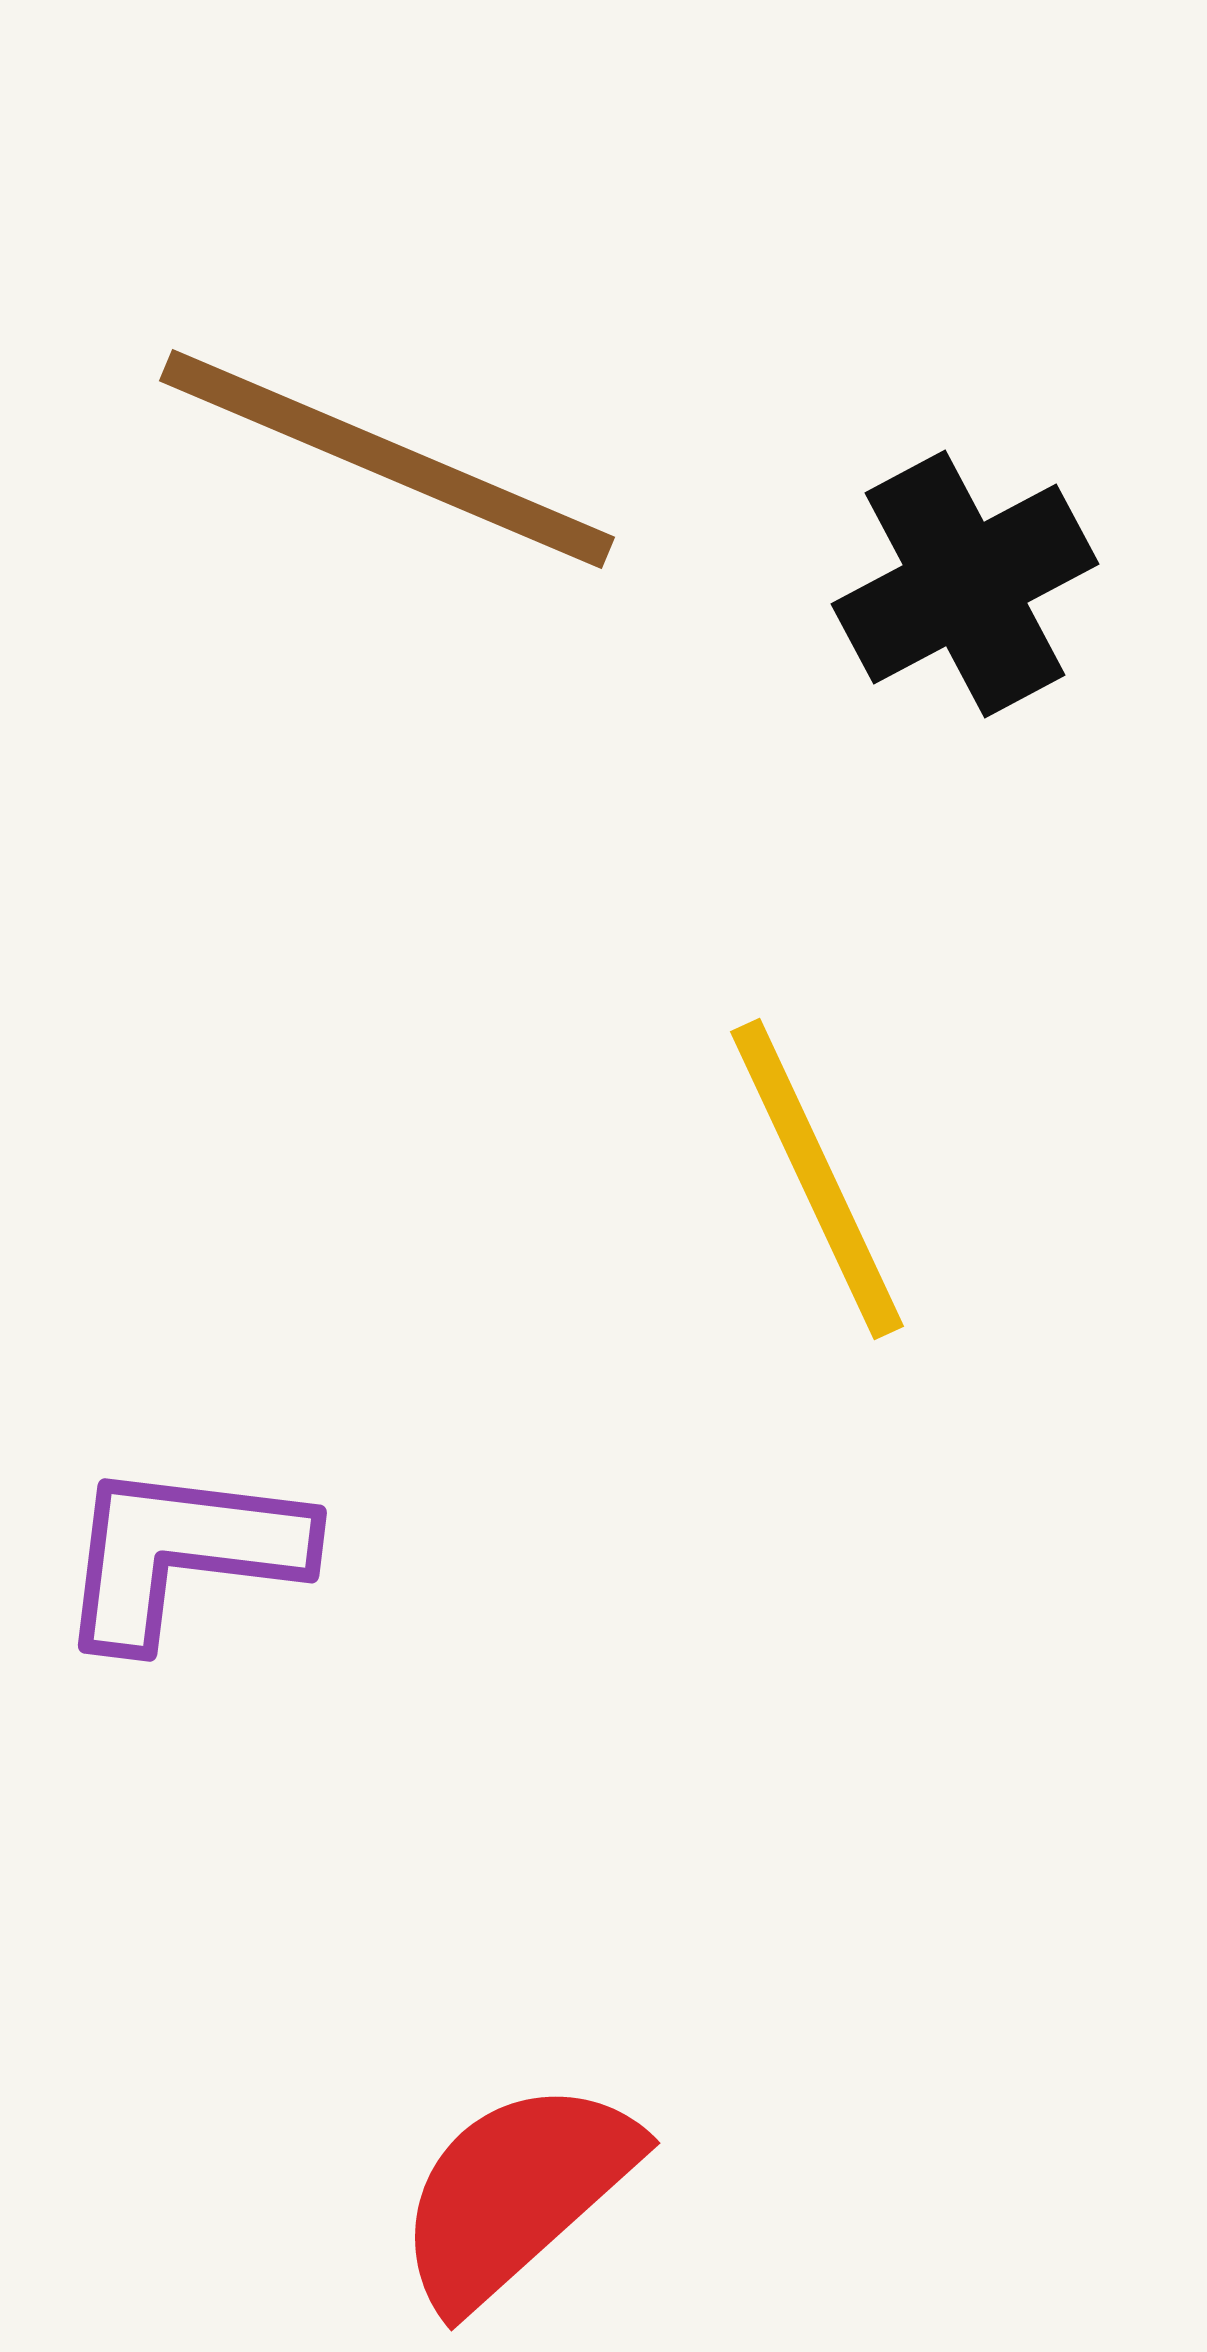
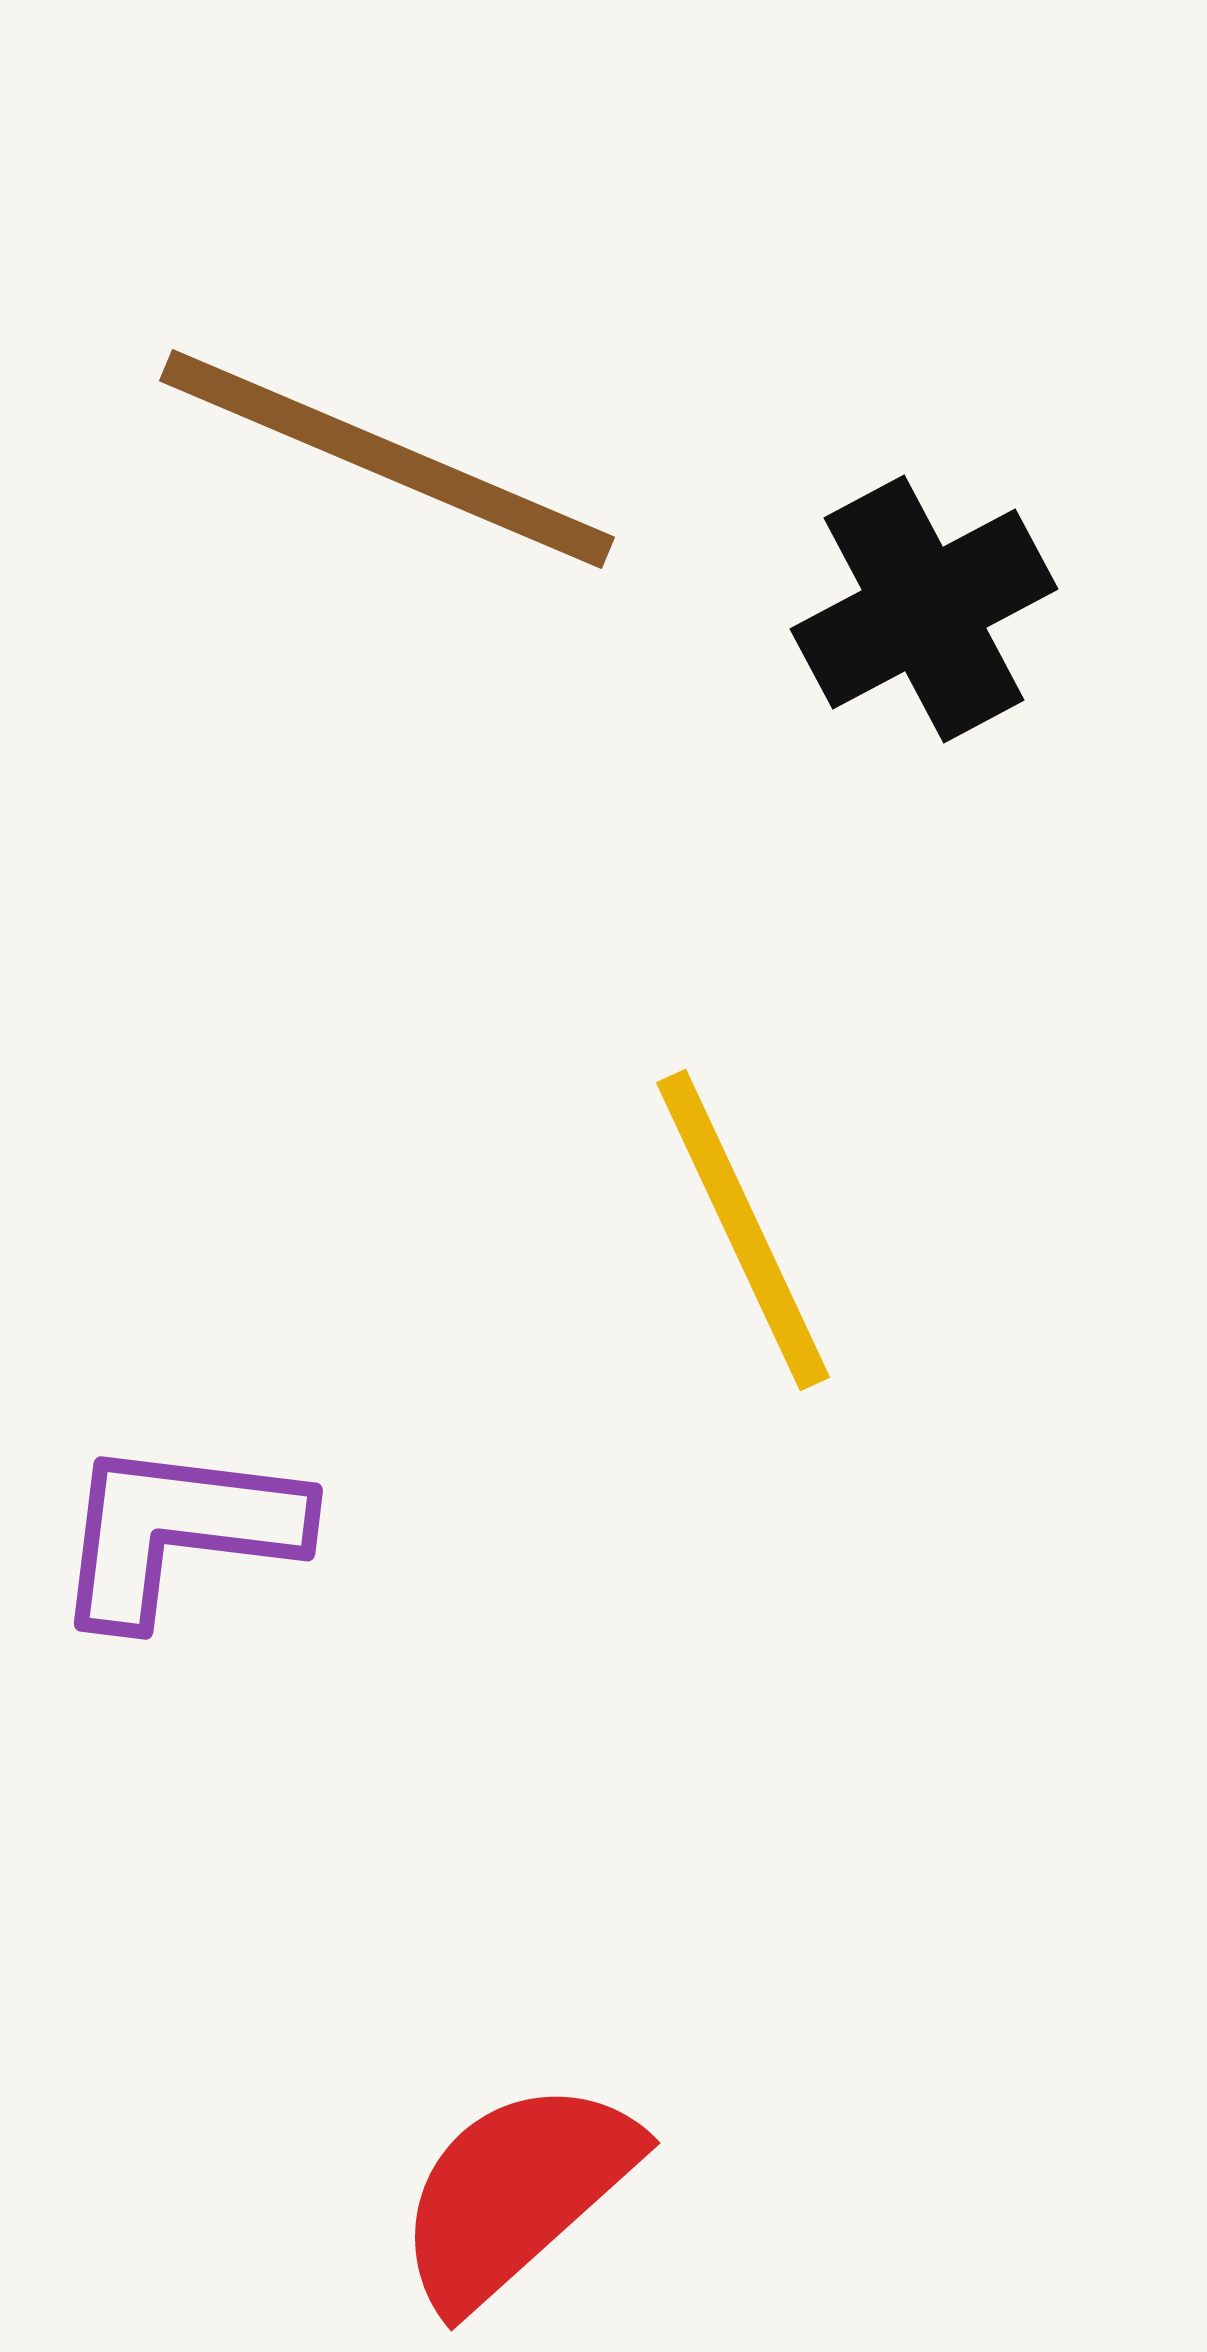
black cross: moved 41 px left, 25 px down
yellow line: moved 74 px left, 51 px down
purple L-shape: moved 4 px left, 22 px up
